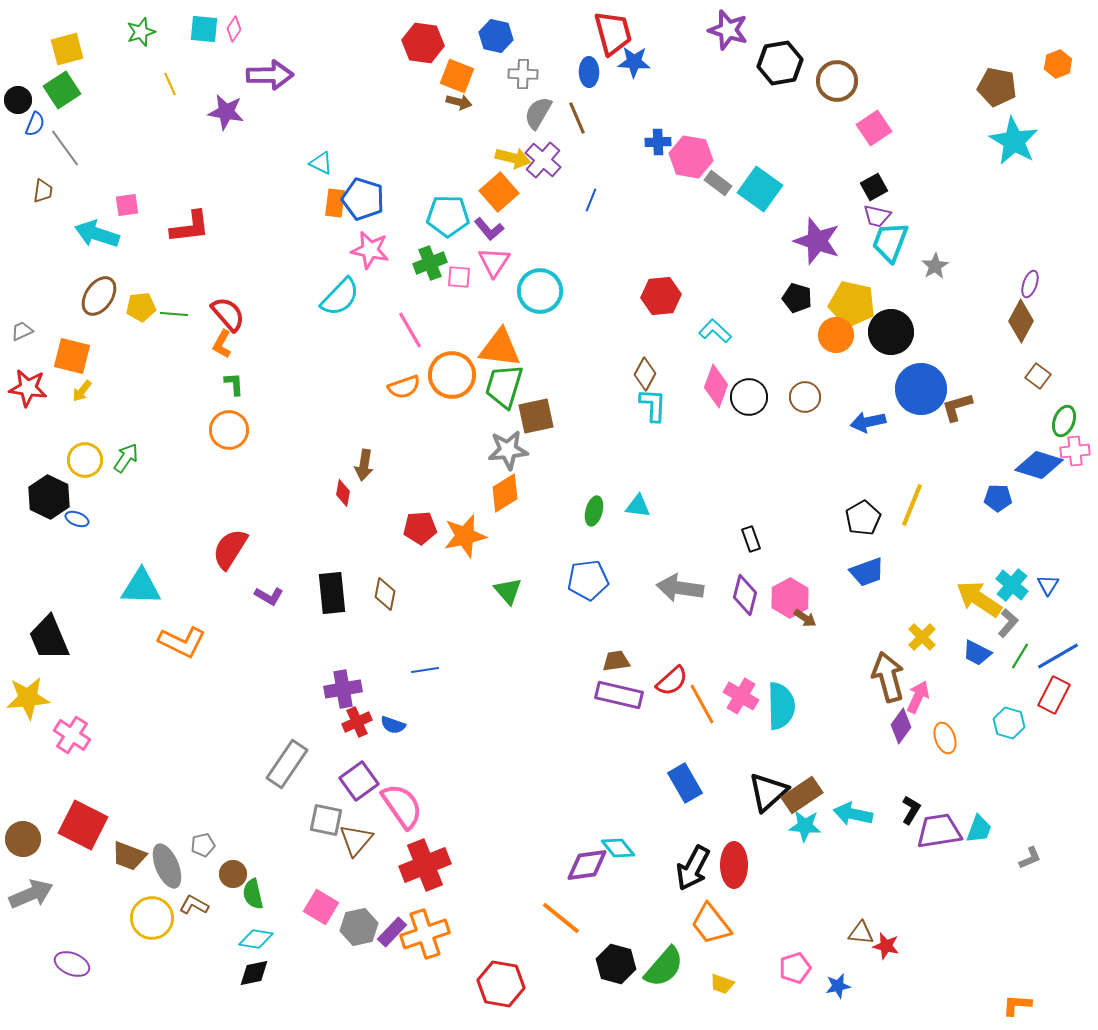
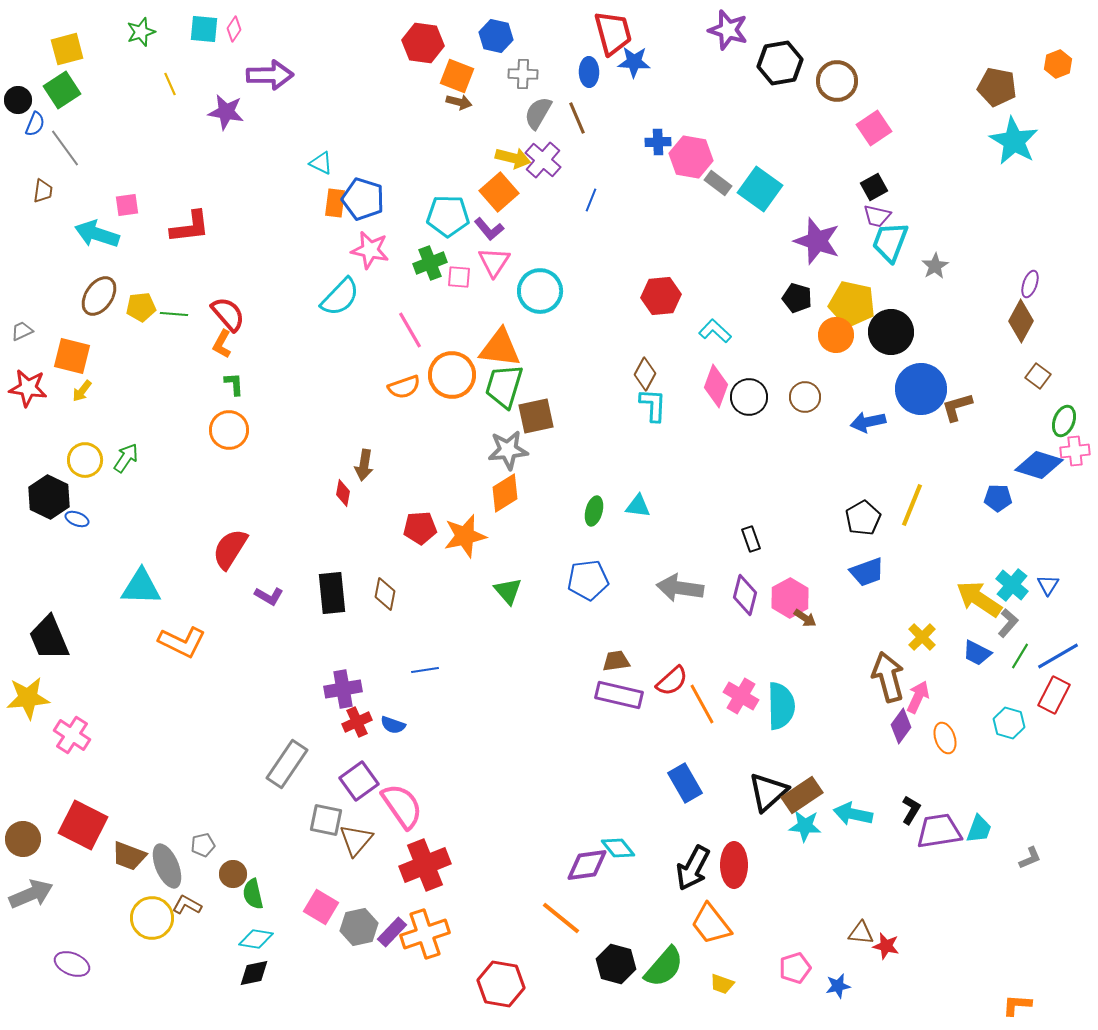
brown L-shape at (194, 905): moved 7 px left
